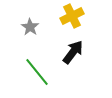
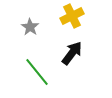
black arrow: moved 1 px left, 1 px down
